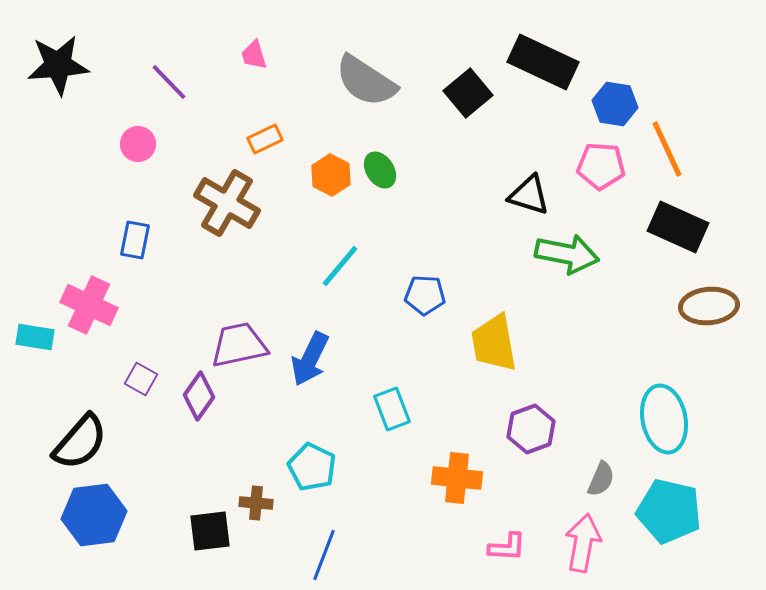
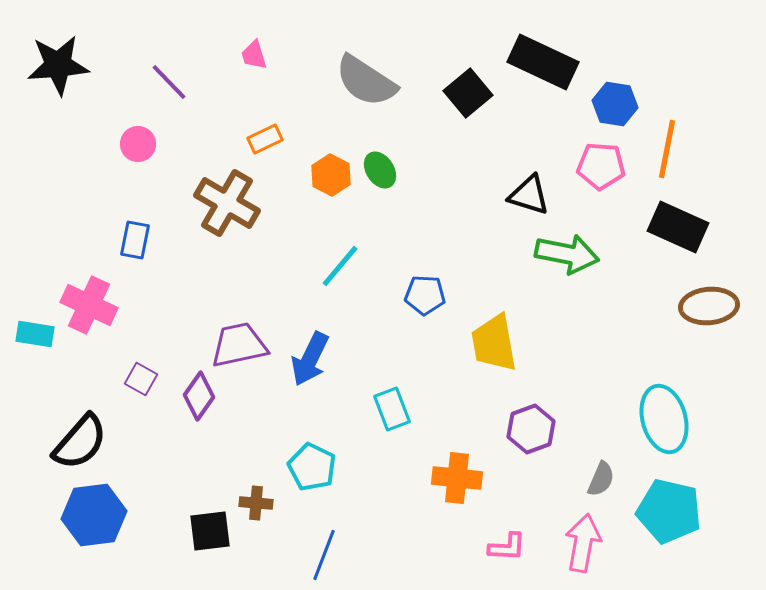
orange line at (667, 149): rotated 36 degrees clockwise
cyan rectangle at (35, 337): moved 3 px up
cyan ellipse at (664, 419): rotated 4 degrees counterclockwise
